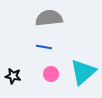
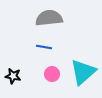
pink circle: moved 1 px right
